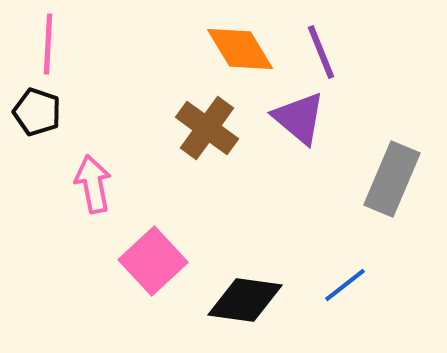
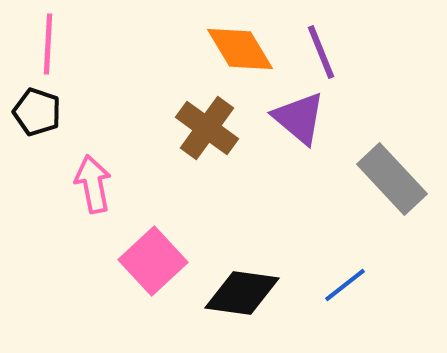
gray rectangle: rotated 66 degrees counterclockwise
black diamond: moved 3 px left, 7 px up
